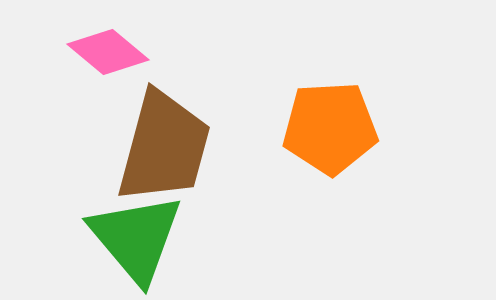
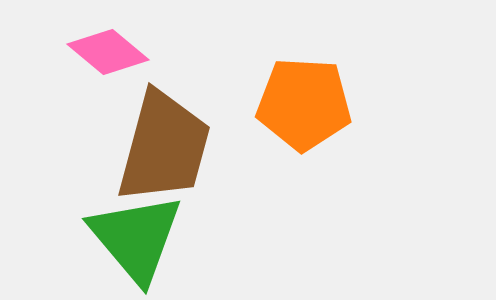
orange pentagon: moved 26 px left, 24 px up; rotated 6 degrees clockwise
